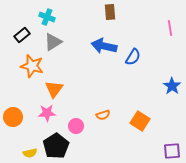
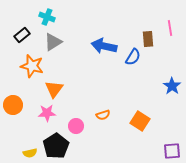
brown rectangle: moved 38 px right, 27 px down
orange circle: moved 12 px up
